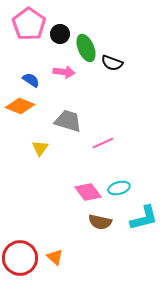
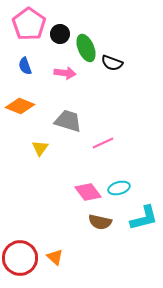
pink arrow: moved 1 px right, 1 px down
blue semicircle: moved 6 px left, 14 px up; rotated 144 degrees counterclockwise
